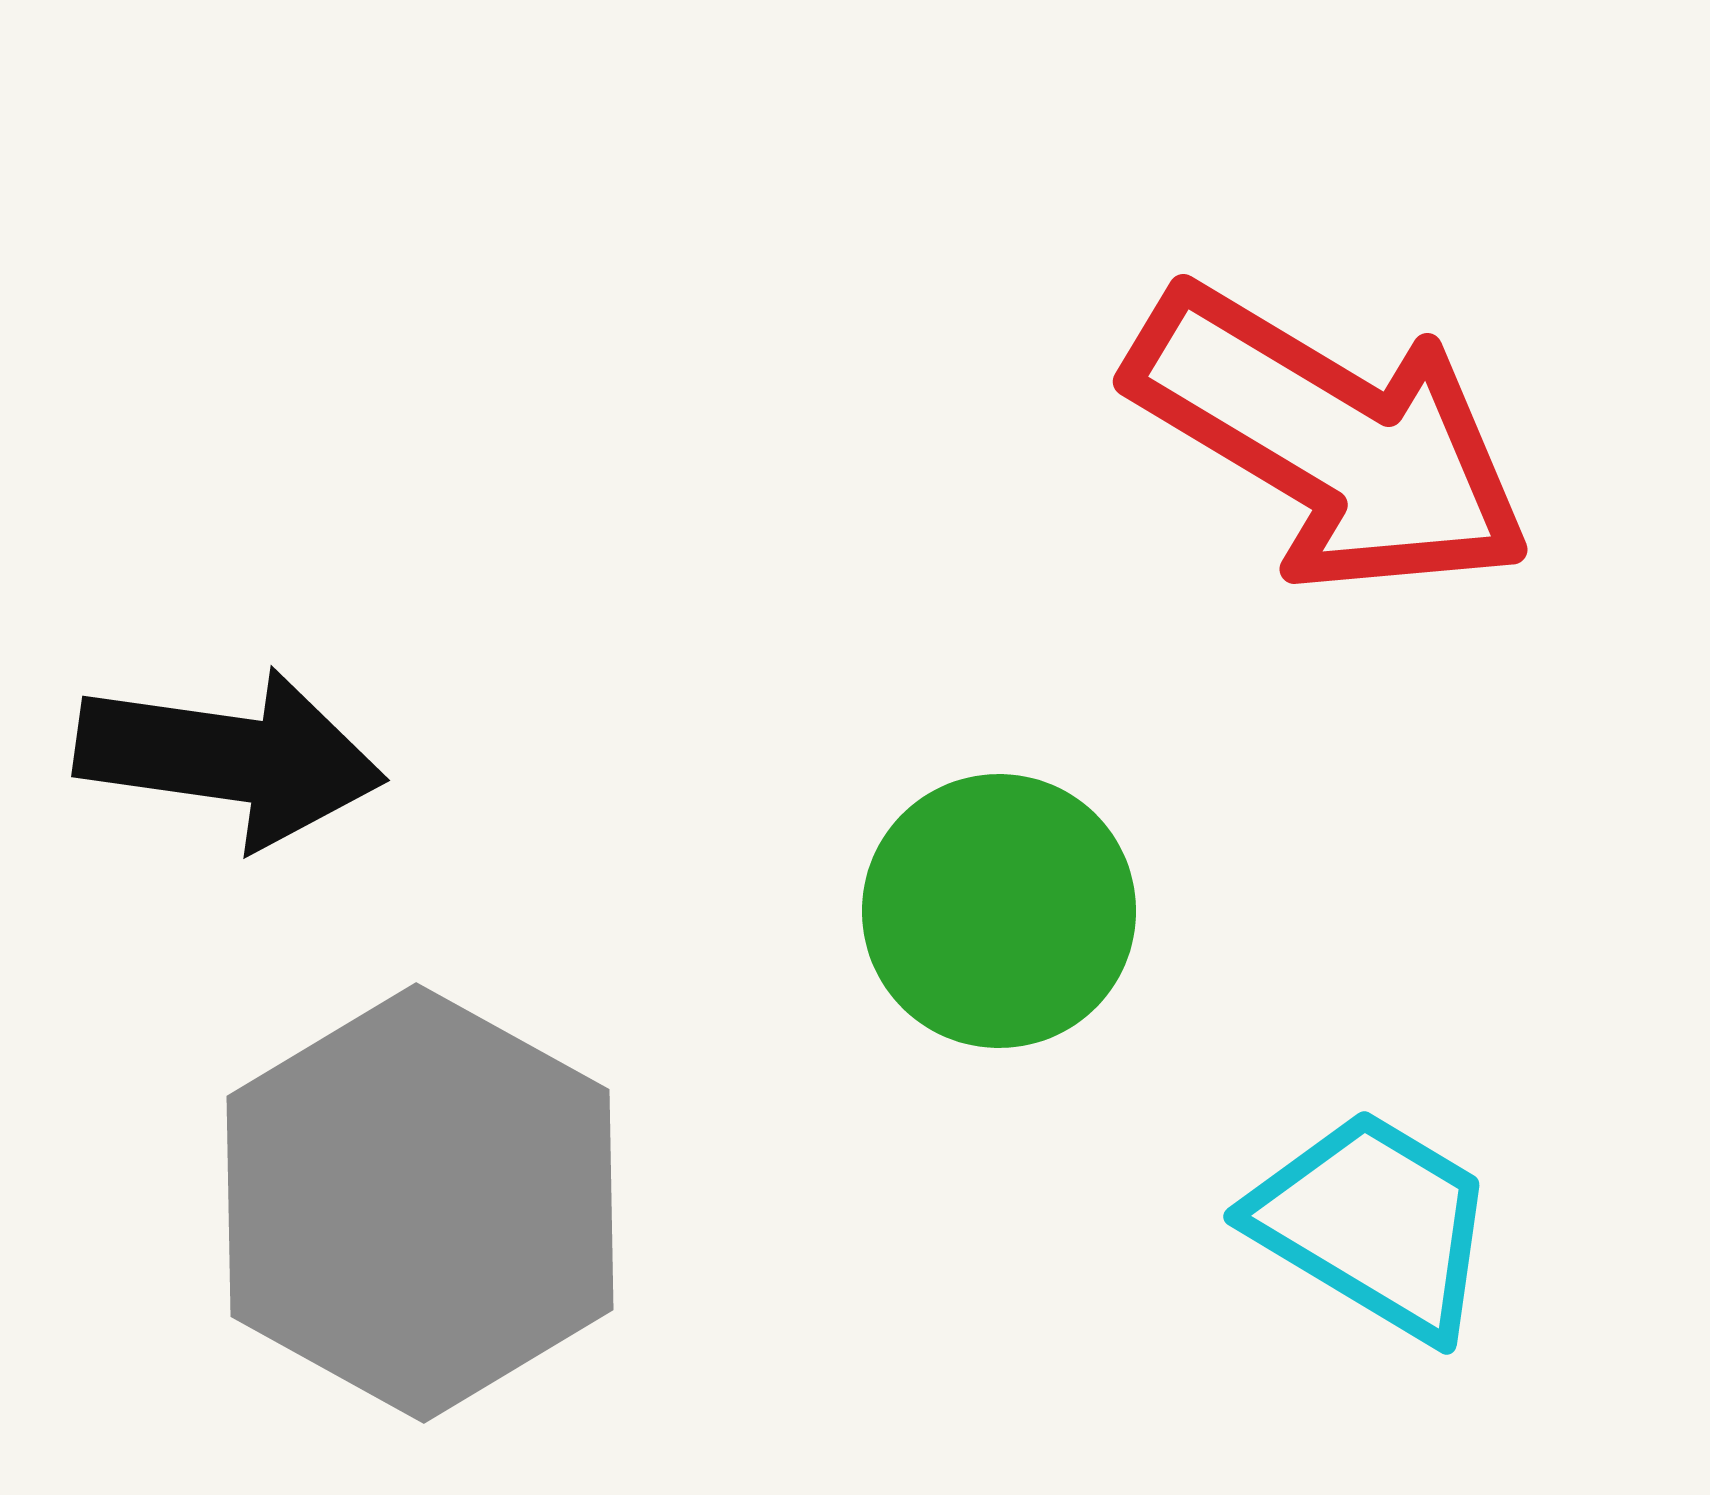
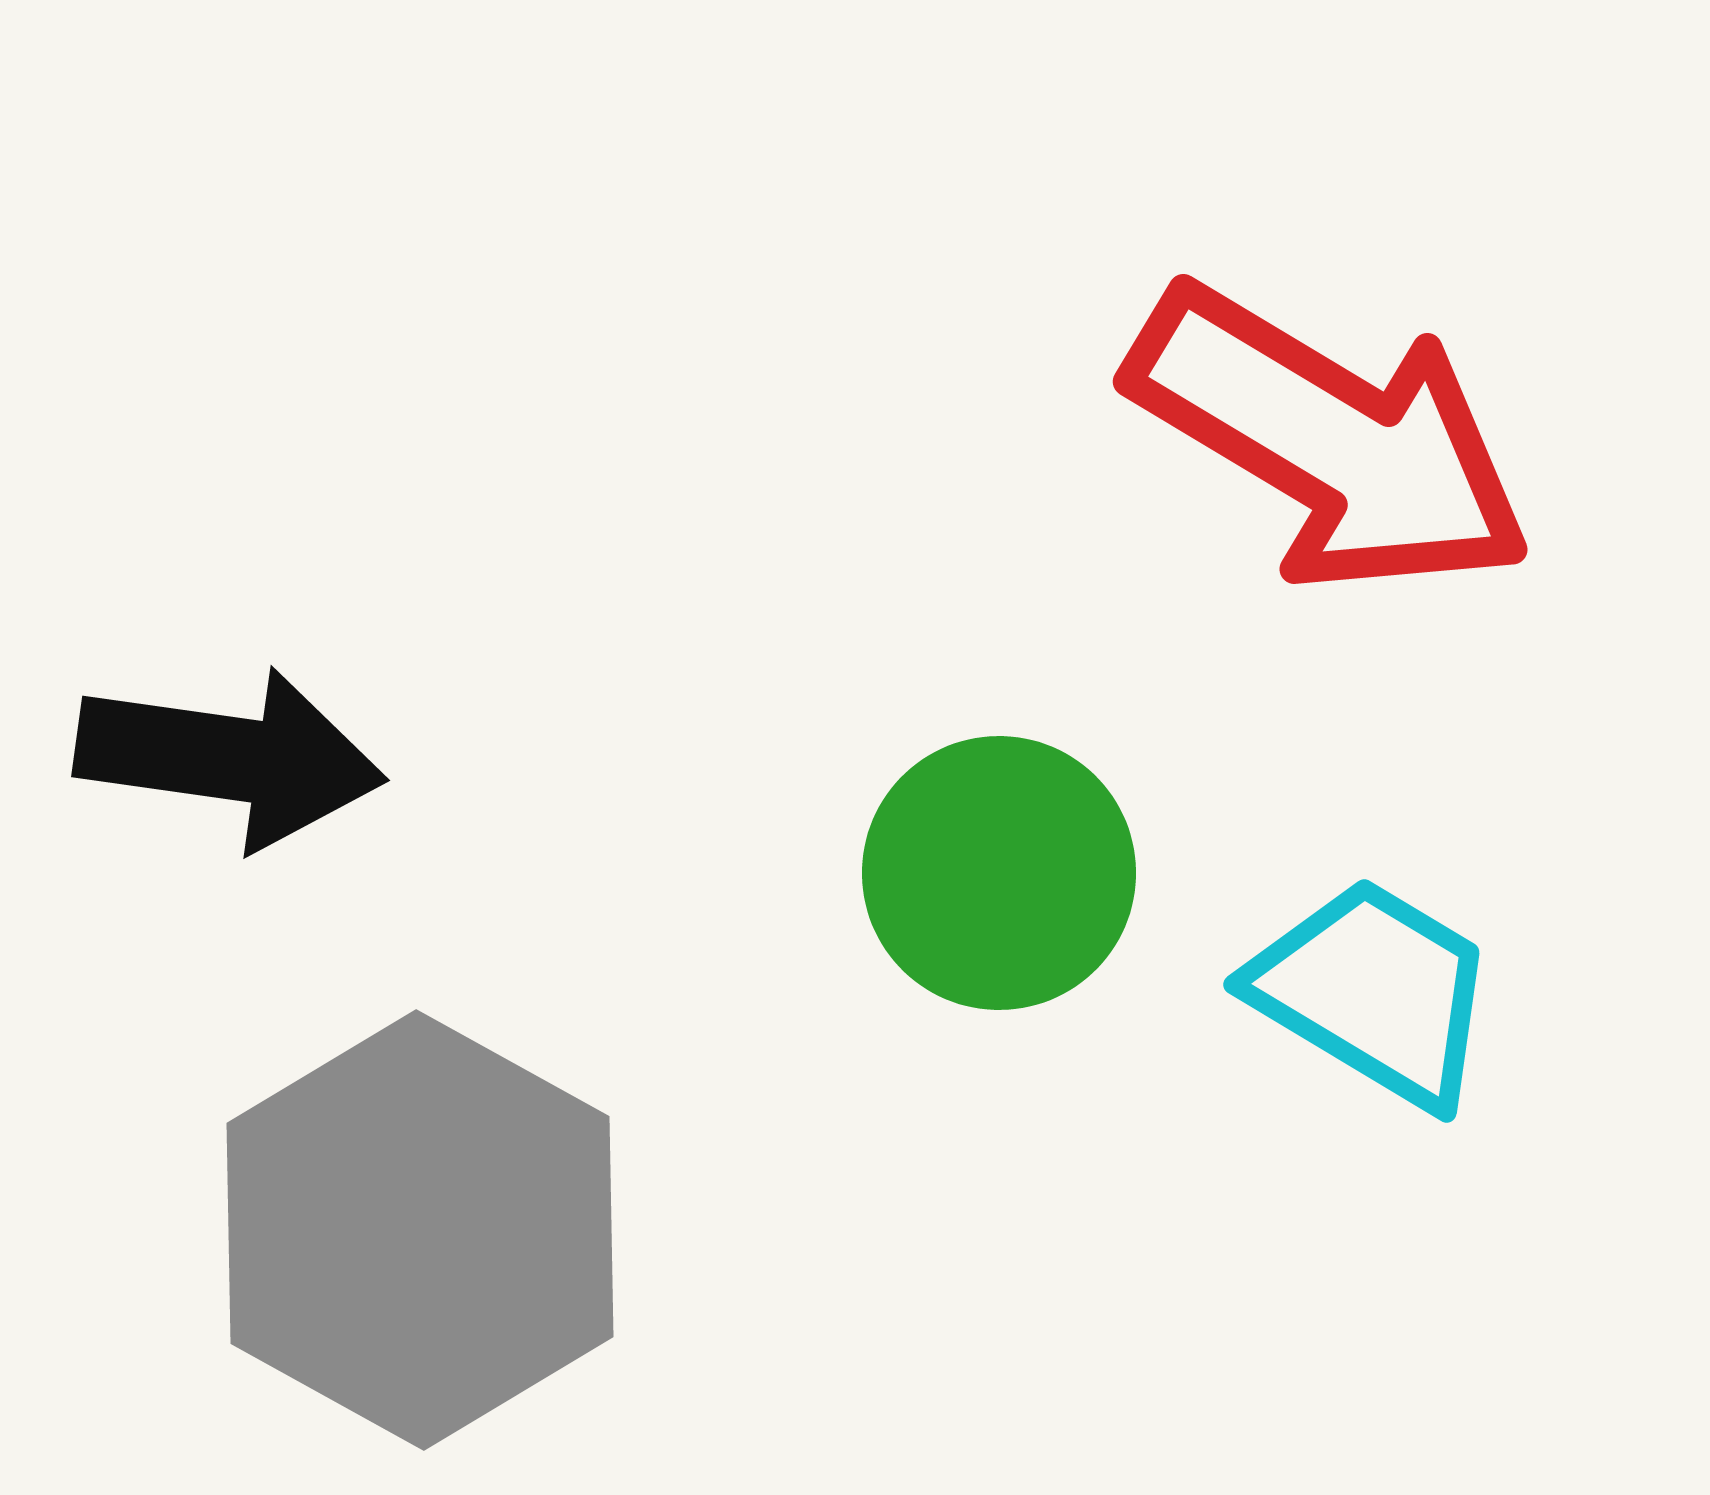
green circle: moved 38 px up
gray hexagon: moved 27 px down
cyan trapezoid: moved 232 px up
